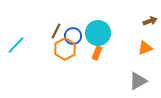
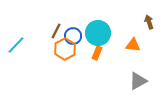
brown arrow: moved 1 px left, 1 px down; rotated 88 degrees counterclockwise
orange triangle: moved 12 px left, 3 px up; rotated 28 degrees clockwise
